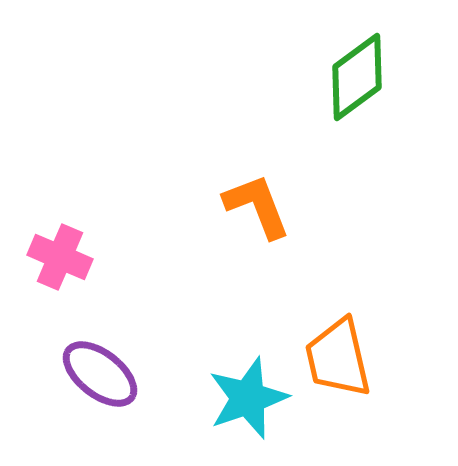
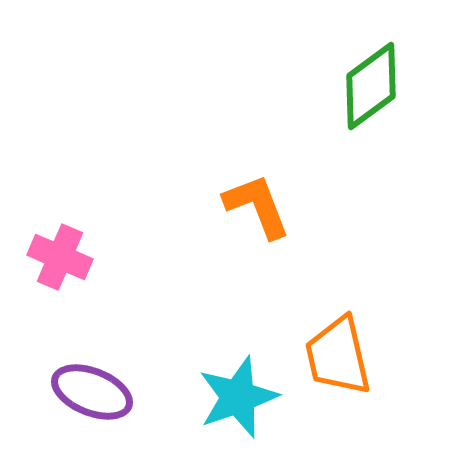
green diamond: moved 14 px right, 9 px down
orange trapezoid: moved 2 px up
purple ellipse: moved 8 px left, 18 px down; rotated 16 degrees counterclockwise
cyan star: moved 10 px left, 1 px up
